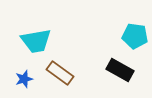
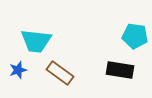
cyan trapezoid: rotated 16 degrees clockwise
black rectangle: rotated 20 degrees counterclockwise
blue star: moved 6 px left, 9 px up
